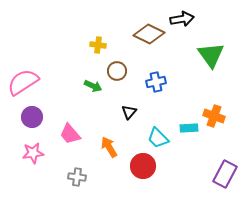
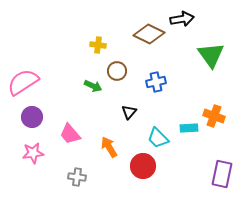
purple rectangle: moved 3 px left; rotated 16 degrees counterclockwise
